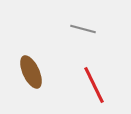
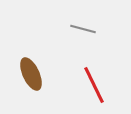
brown ellipse: moved 2 px down
